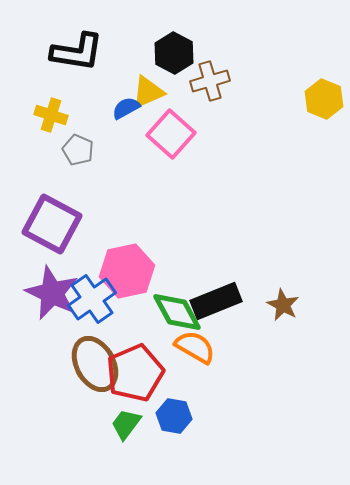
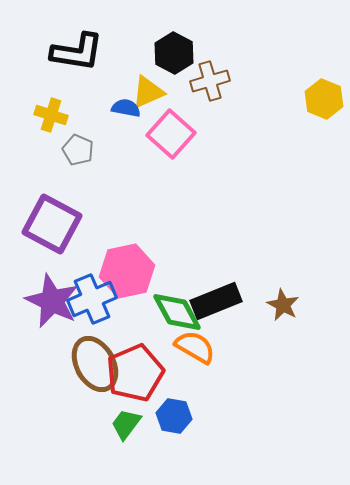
blue semicircle: rotated 40 degrees clockwise
purple star: moved 8 px down
blue cross: rotated 12 degrees clockwise
